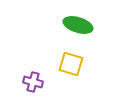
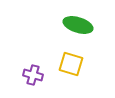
purple cross: moved 7 px up
